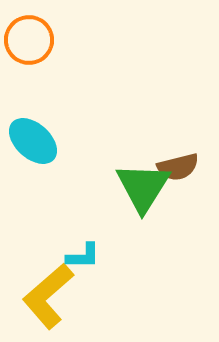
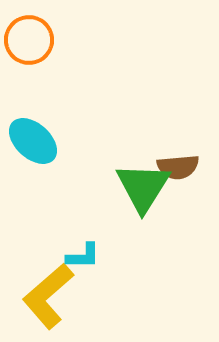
brown semicircle: rotated 9 degrees clockwise
